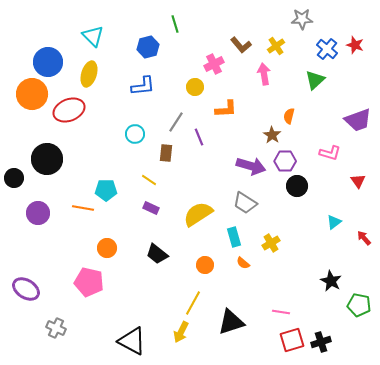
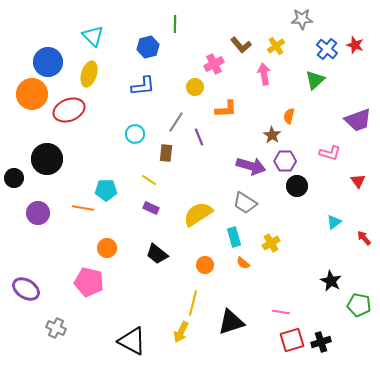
green line at (175, 24): rotated 18 degrees clockwise
yellow line at (193, 303): rotated 15 degrees counterclockwise
